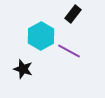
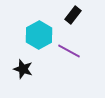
black rectangle: moved 1 px down
cyan hexagon: moved 2 px left, 1 px up
